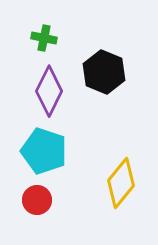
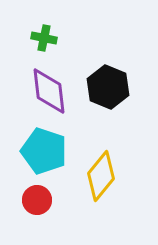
black hexagon: moved 4 px right, 15 px down
purple diamond: rotated 33 degrees counterclockwise
yellow diamond: moved 20 px left, 7 px up
